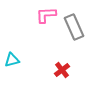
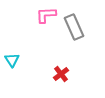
cyan triangle: rotated 49 degrees counterclockwise
red cross: moved 1 px left, 4 px down
